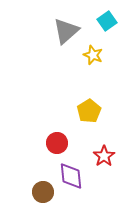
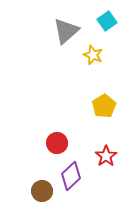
yellow pentagon: moved 15 px right, 5 px up
red star: moved 2 px right
purple diamond: rotated 52 degrees clockwise
brown circle: moved 1 px left, 1 px up
